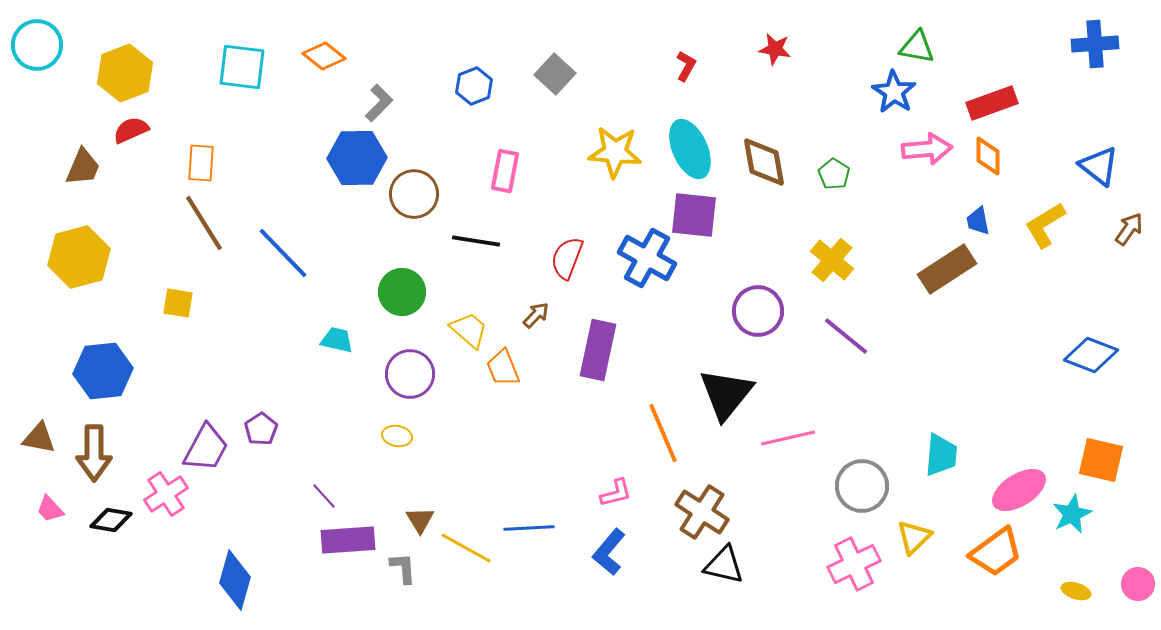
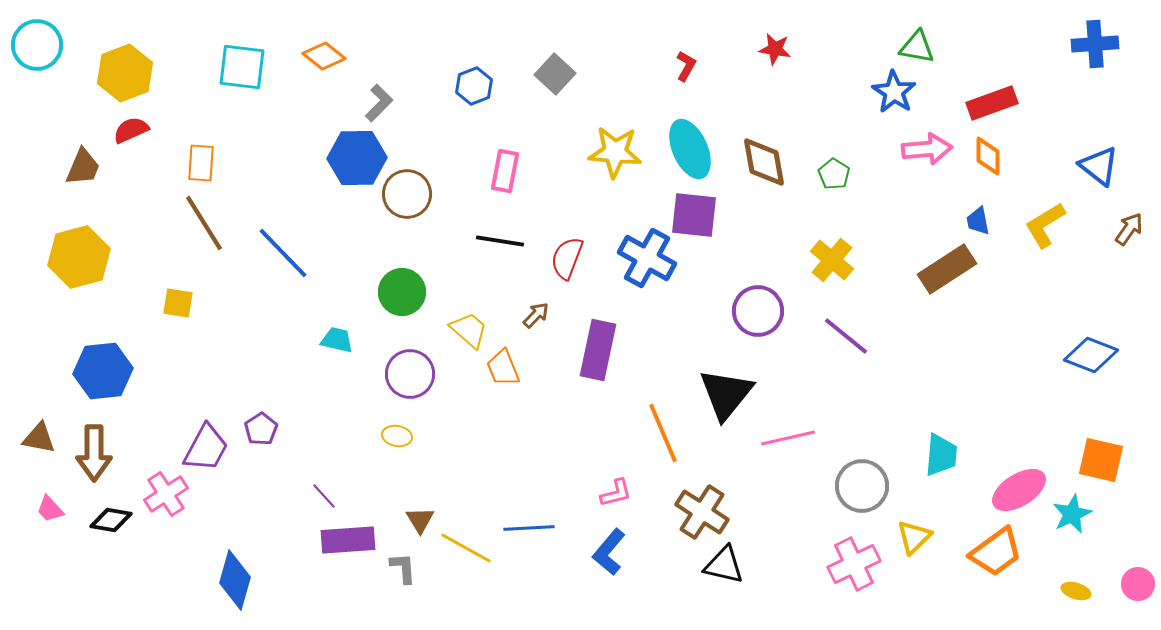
brown circle at (414, 194): moved 7 px left
black line at (476, 241): moved 24 px right
